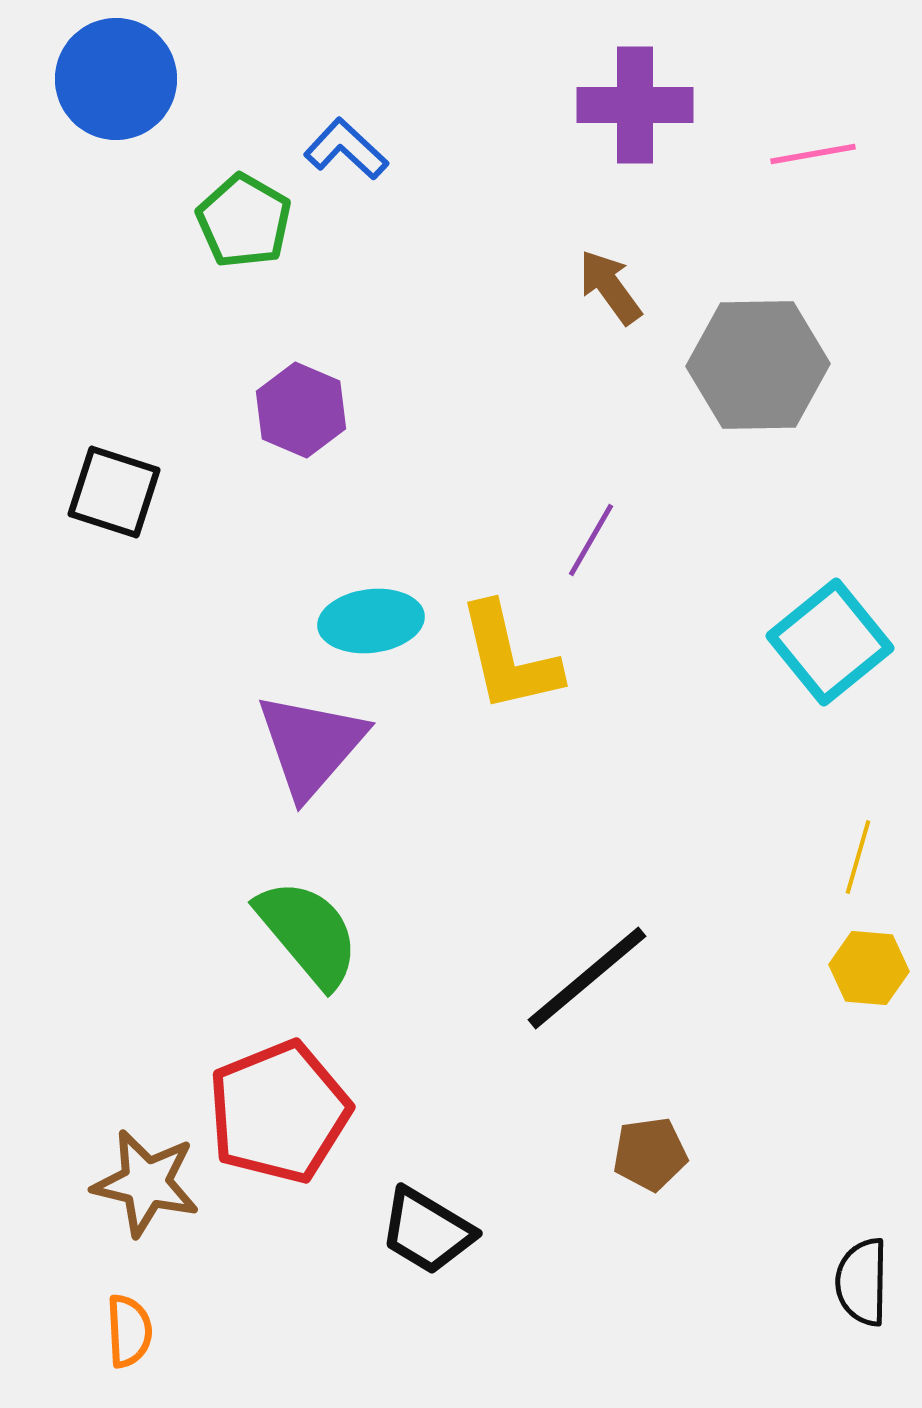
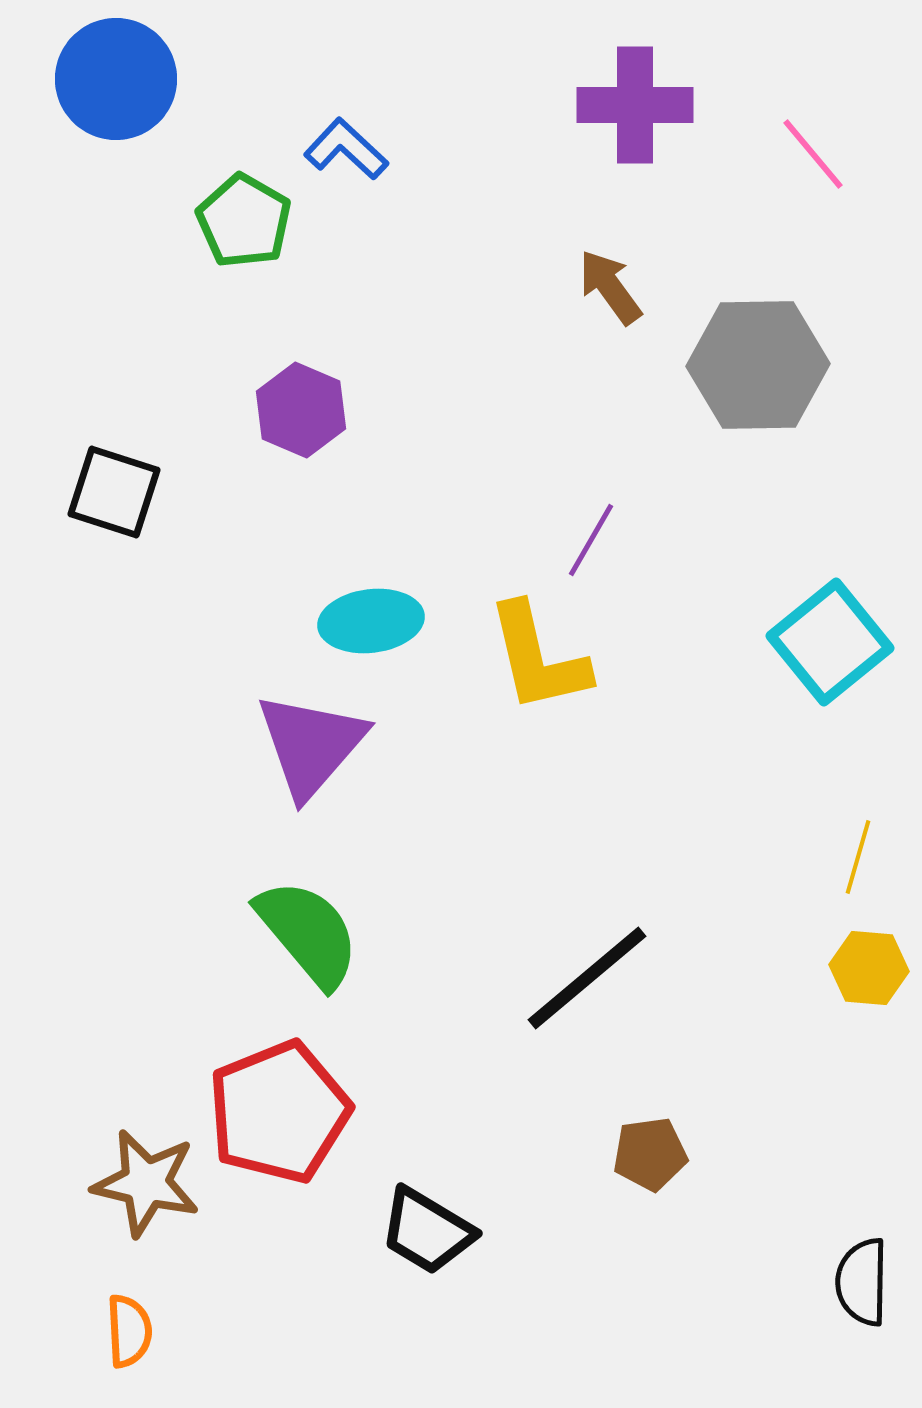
pink line: rotated 60 degrees clockwise
yellow L-shape: moved 29 px right
